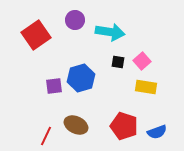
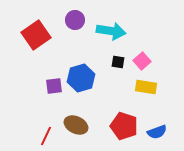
cyan arrow: moved 1 px right, 1 px up
